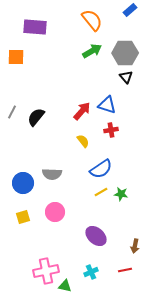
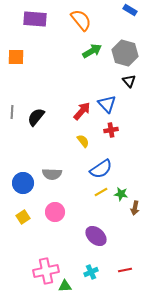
blue rectangle: rotated 72 degrees clockwise
orange semicircle: moved 11 px left
purple rectangle: moved 8 px up
gray hexagon: rotated 15 degrees clockwise
black triangle: moved 3 px right, 4 px down
blue triangle: moved 1 px up; rotated 30 degrees clockwise
gray line: rotated 24 degrees counterclockwise
yellow square: rotated 16 degrees counterclockwise
brown arrow: moved 38 px up
green triangle: rotated 16 degrees counterclockwise
